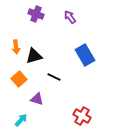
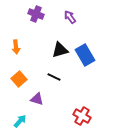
black triangle: moved 26 px right, 6 px up
cyan arrow: moved 1 px left, 1 px down
